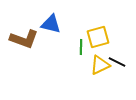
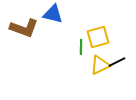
blue triangle: moved 2 px right, 10 px up
brown L-shape: moved 11 px up
black line: rotated 54 degrees counterclockwise
